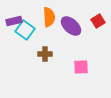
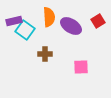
purple ellipse: rotated 10 degrees counterclockwise
